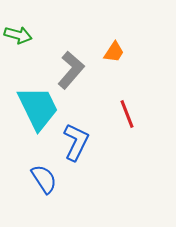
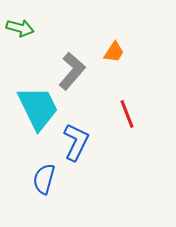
green arrow: moved 2 px right, 7 px up
gray L-shape: moved 1 px right, 1 px down
blue semicircle: rotated 132 degrees counterclockwise
